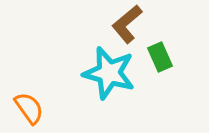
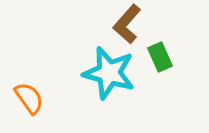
brown L-shape: rotated 9 degrees counterclockwise
orange semicircle: moved 10 px up
